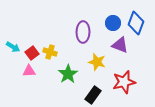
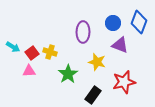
blue diamond: moved 3 px right, 1 px up
